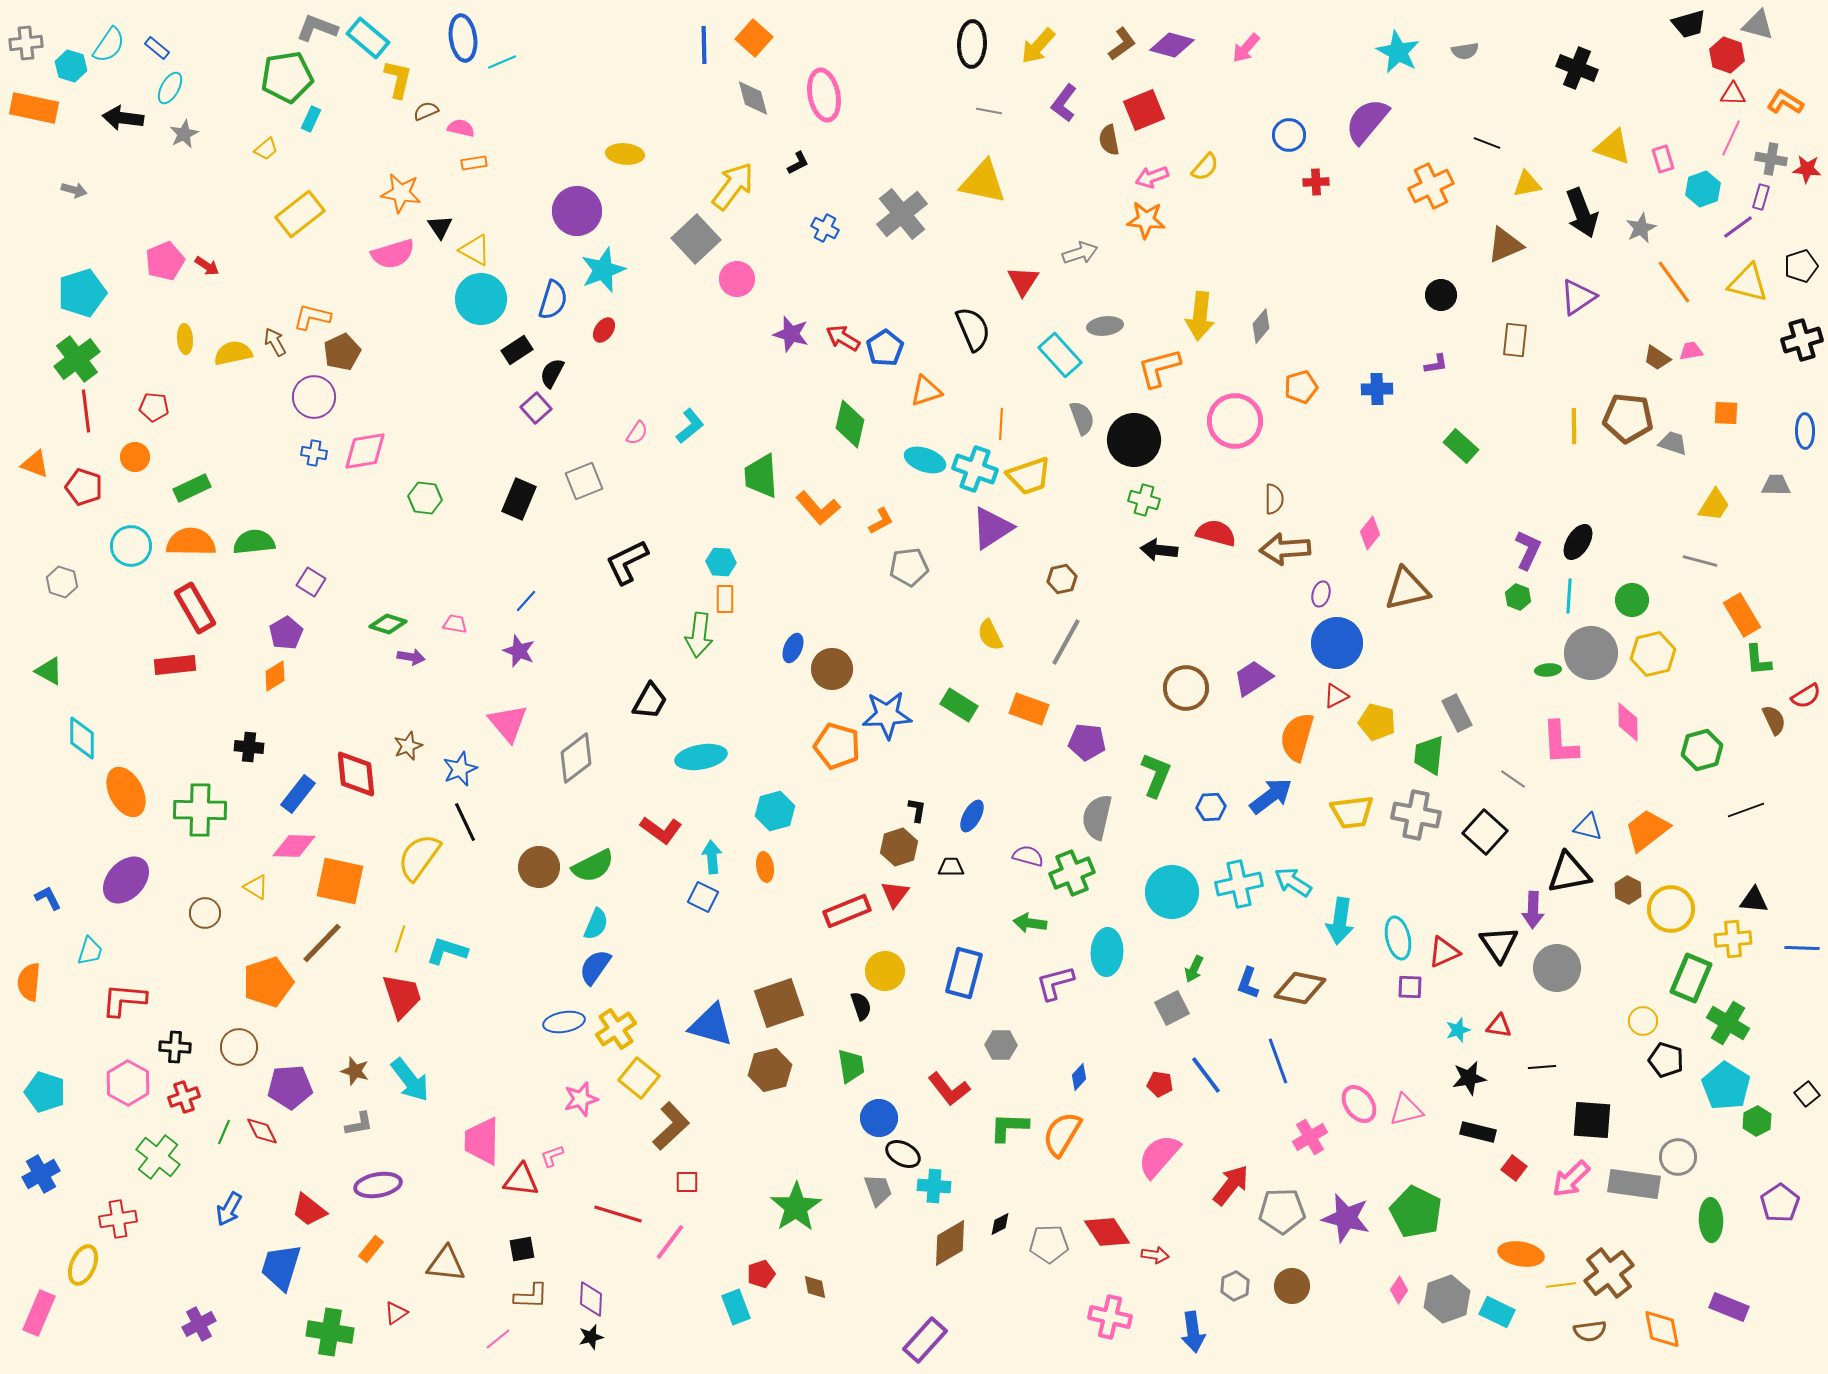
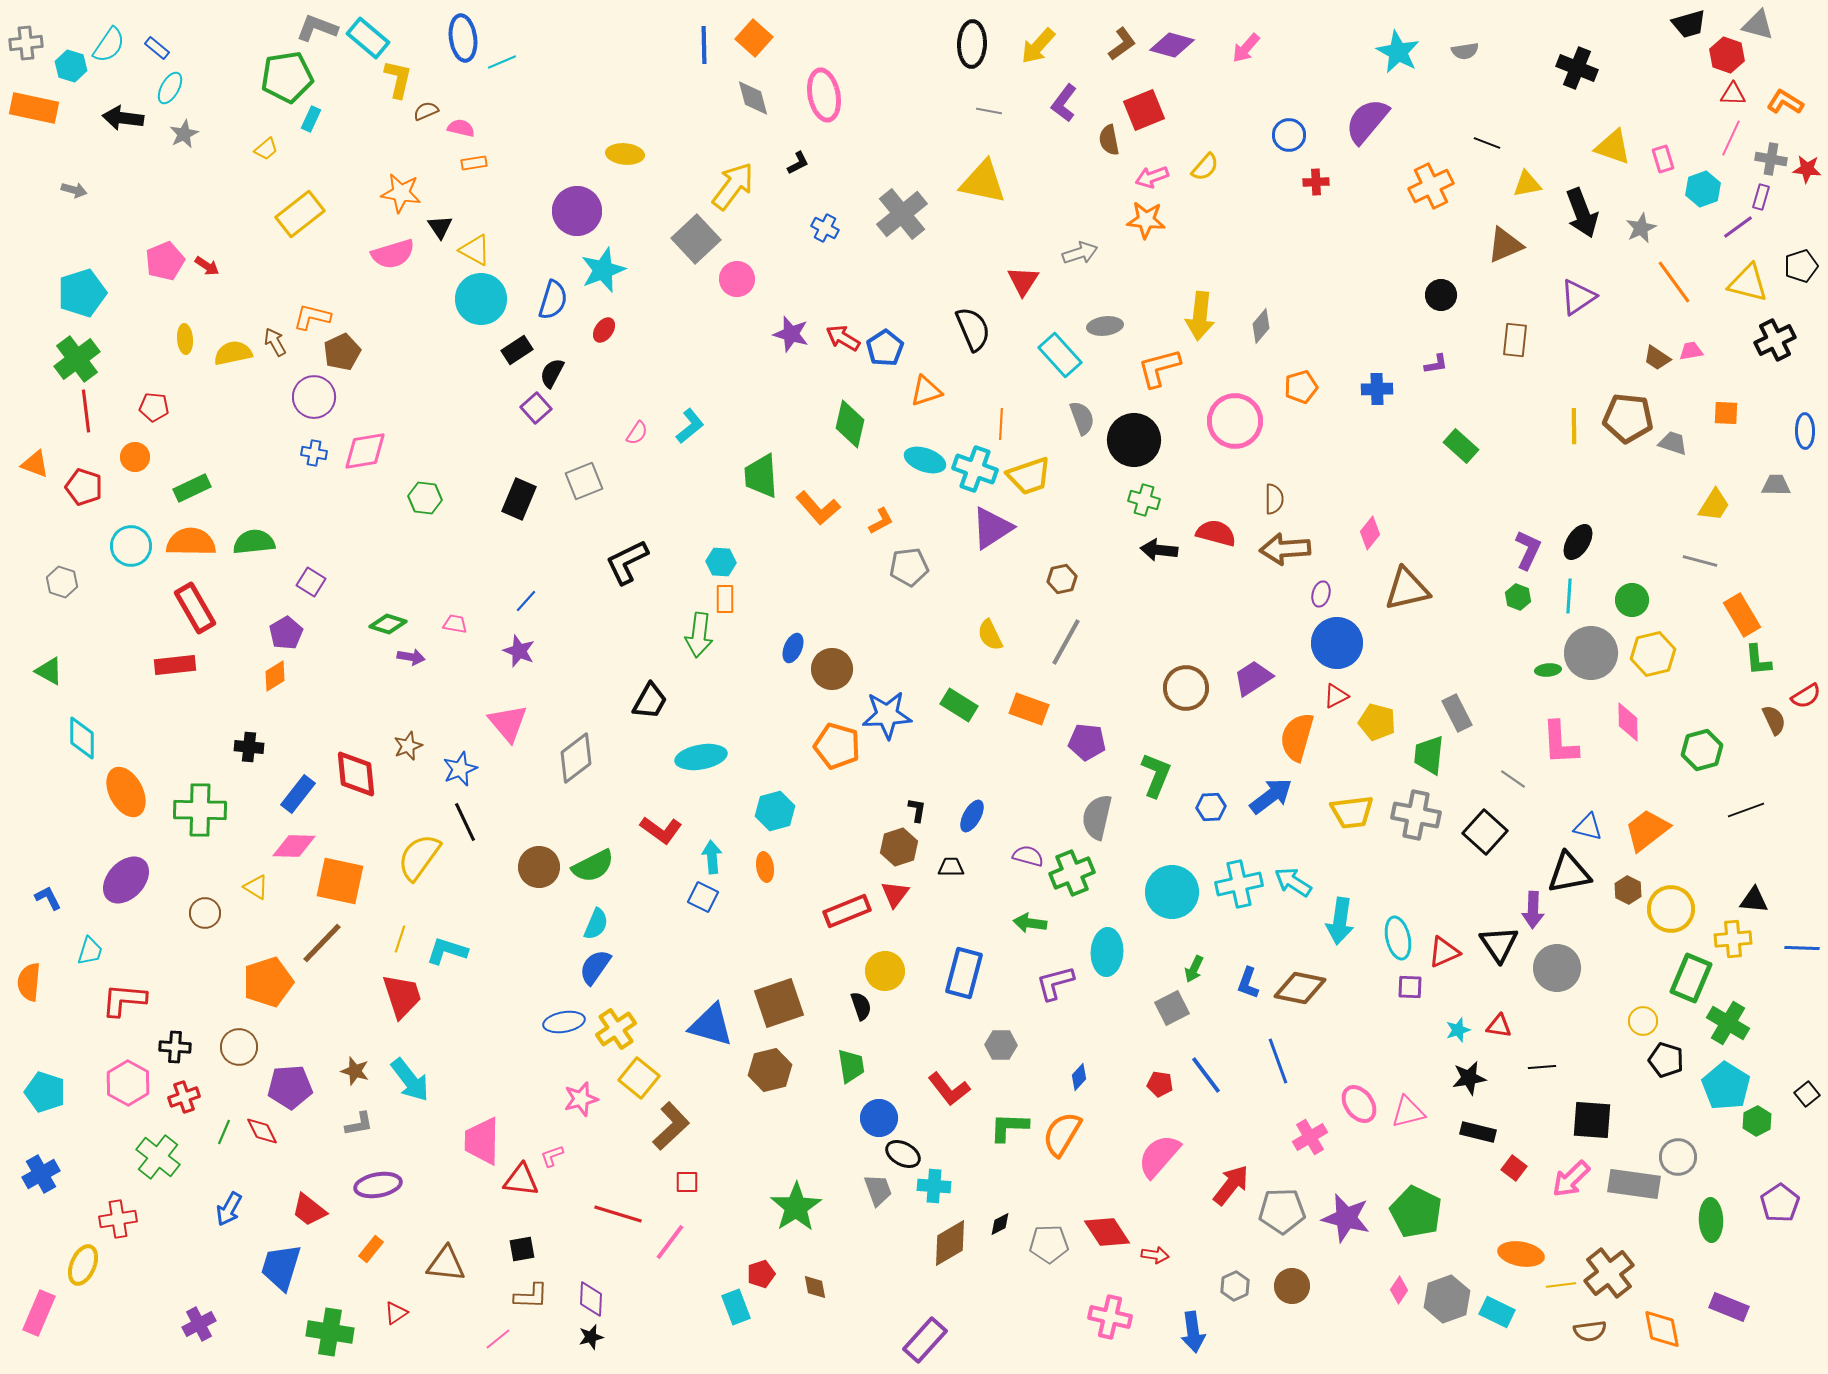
black cross at (1802, 340): moved 27 px left; rotated 9 degrees counterclockwise
pink triangle at (1406, 1110): moved 2 px right, 2 px down
